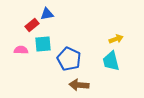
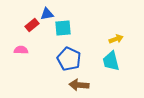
cyan square: moved 20 px right, 16 px up
